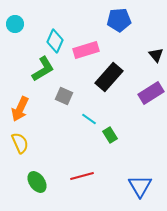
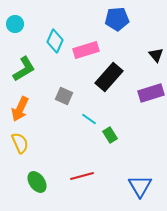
blue pentagon: moved 2 px left, 1 px up
green L-shape: moved 19 px left
purple rectangle: rotated 15 degrees clockwise
